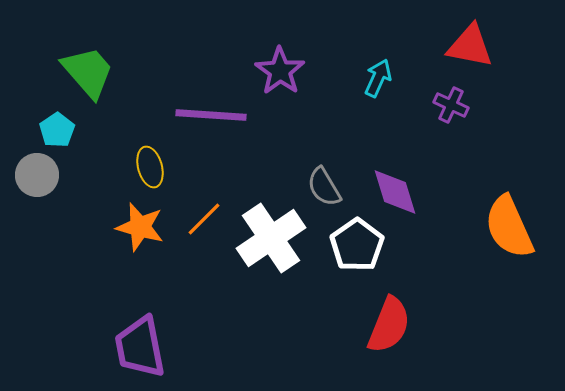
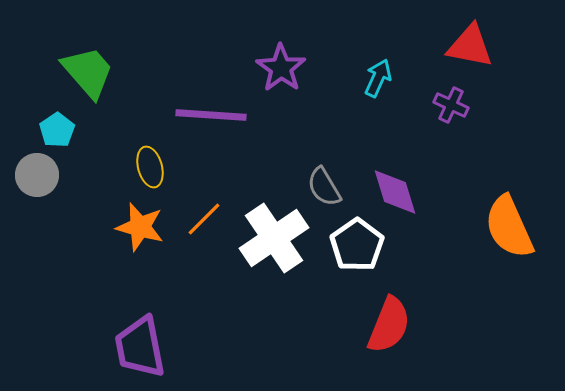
purple star: moved 1 px right, 3 px up
white cross: moved 3 px right
